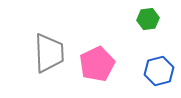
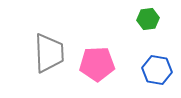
pink pentagon: rotated 24 degrees clockwise
blue hexagon: moved 2 px left, 1 px up; rotated 24 degrees clockwise
